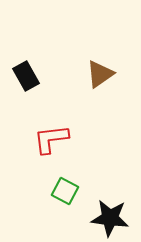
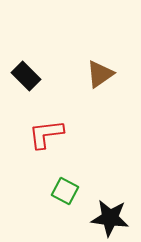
black rectangle: rotated 16 degrees counterclockwise
red L-shape: moved 5 px left, 5 px up
